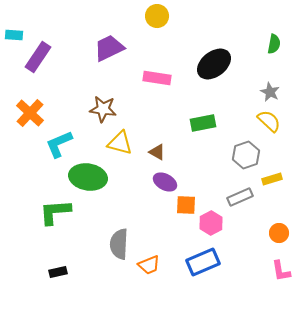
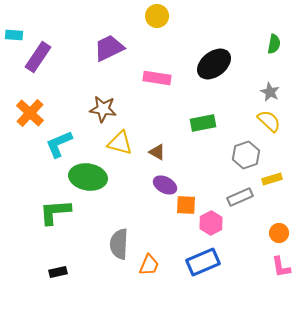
purple ellipse: moved 3 px down
orange trapezoid: rotated 45 degrees counterclockwise
pink L-shape: moved 4 px up
